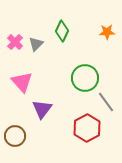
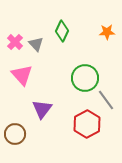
gray triangle: rotated 28 degrees counterclockwise
pink triangle: moved 7 px up
gray line: moved 2 px up
red hexagon: moved 4 px up
brown circle: moved 2 px up
